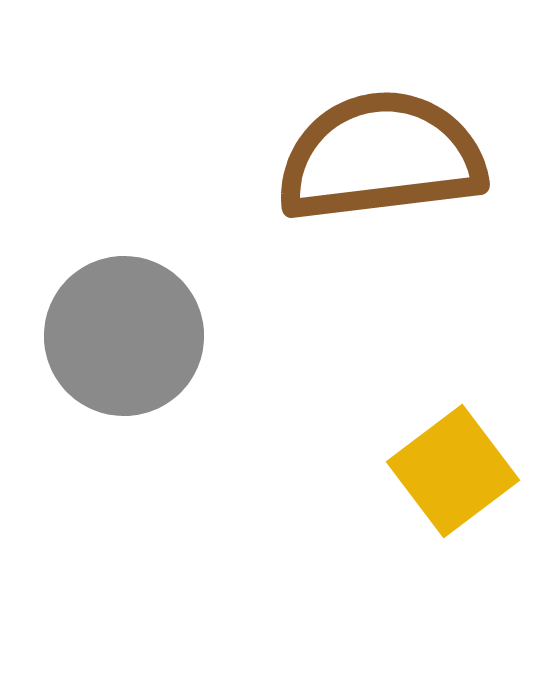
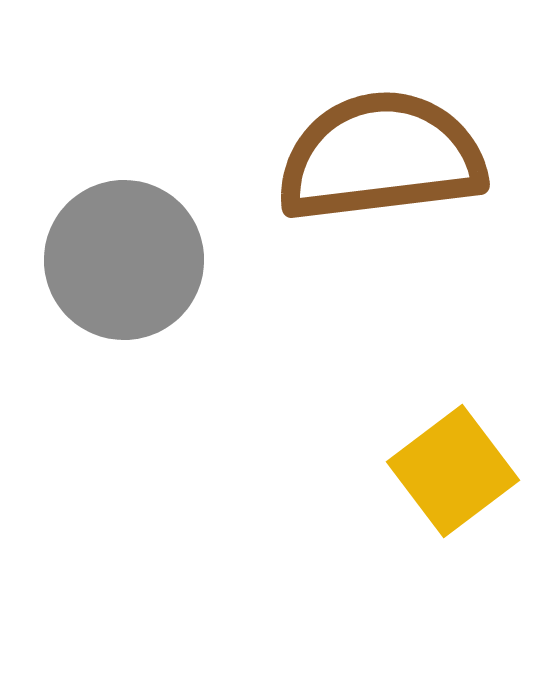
gray circle: moved 76 px up
